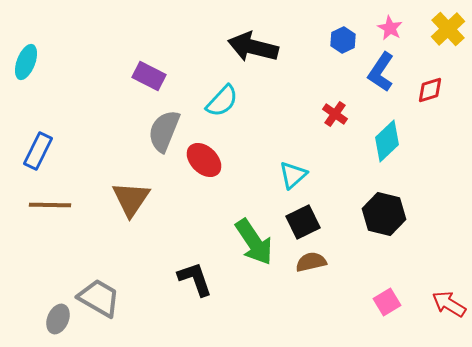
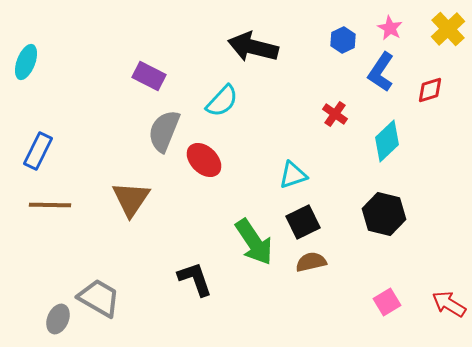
cyan triangle: rotated 24 degrees clockwise
